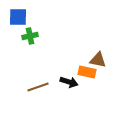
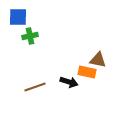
brown line: moved 3 px left
